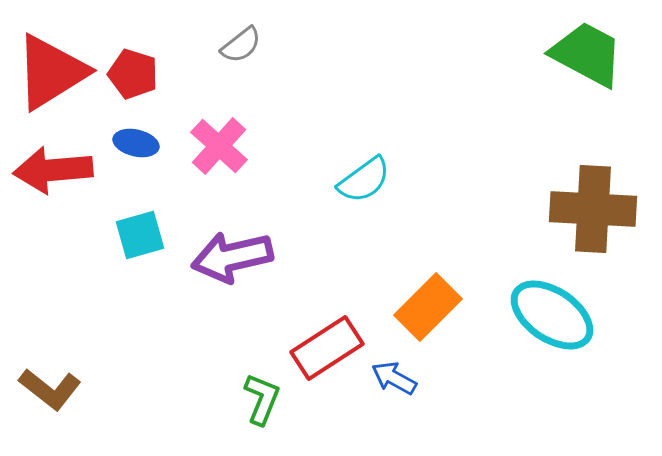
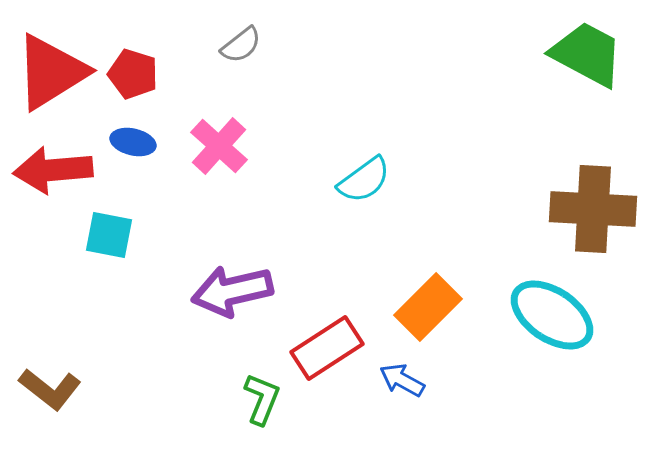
blue ellipse: moved 3 px left, 1 px up
cyan square: moved 31 px left; rotated 27 degrees clockwise
purple arrow: moved 34 px down
blue arrow: moved 8 px right, 2 px down
